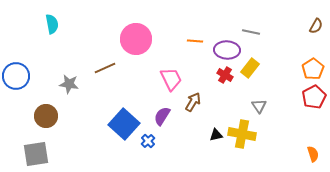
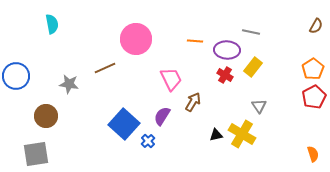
yellow rectangle: moved 3 px right, 1 px up
yellow cross: rotated 20 degrees clockwise
